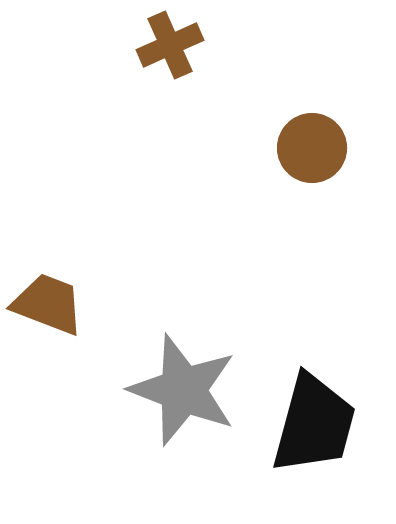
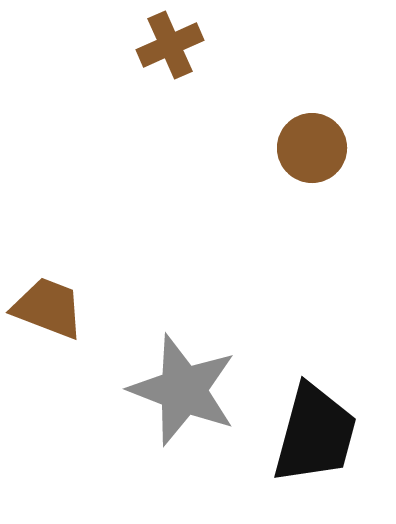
brown trapezoid: moved 4 px down
black trapezoid: moved 1 px right, 10 px down
